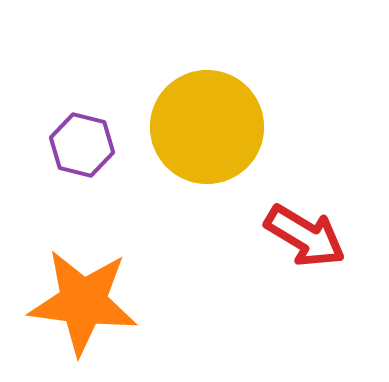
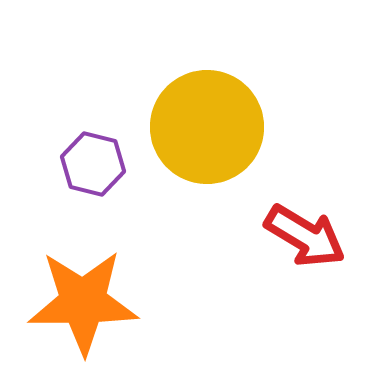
purple hexagon: moved 11 px right, 19 px down
orange star: rotated 7 degrees counterclockwise
